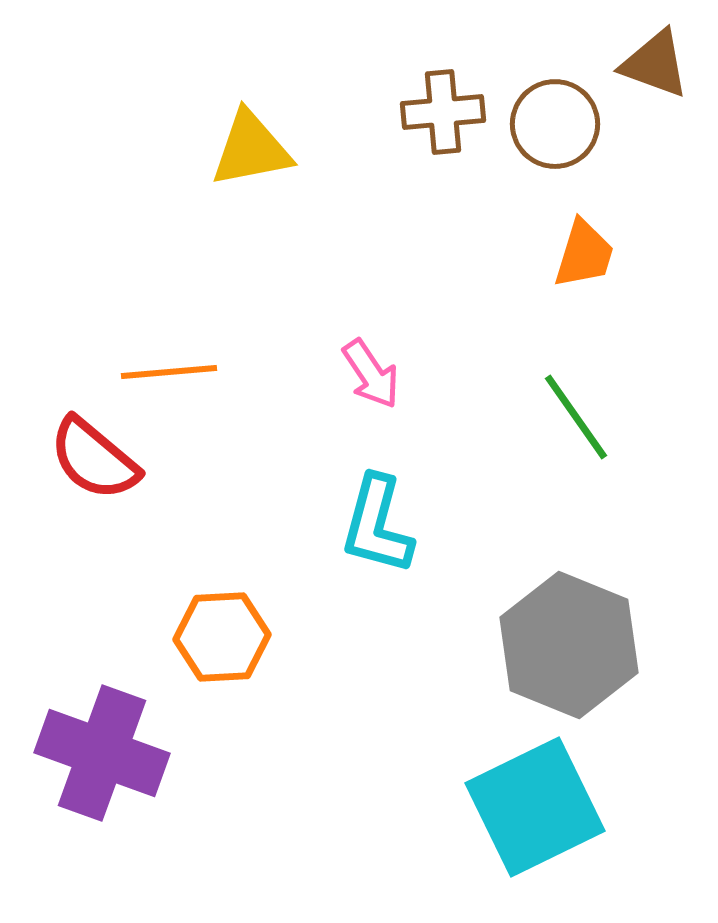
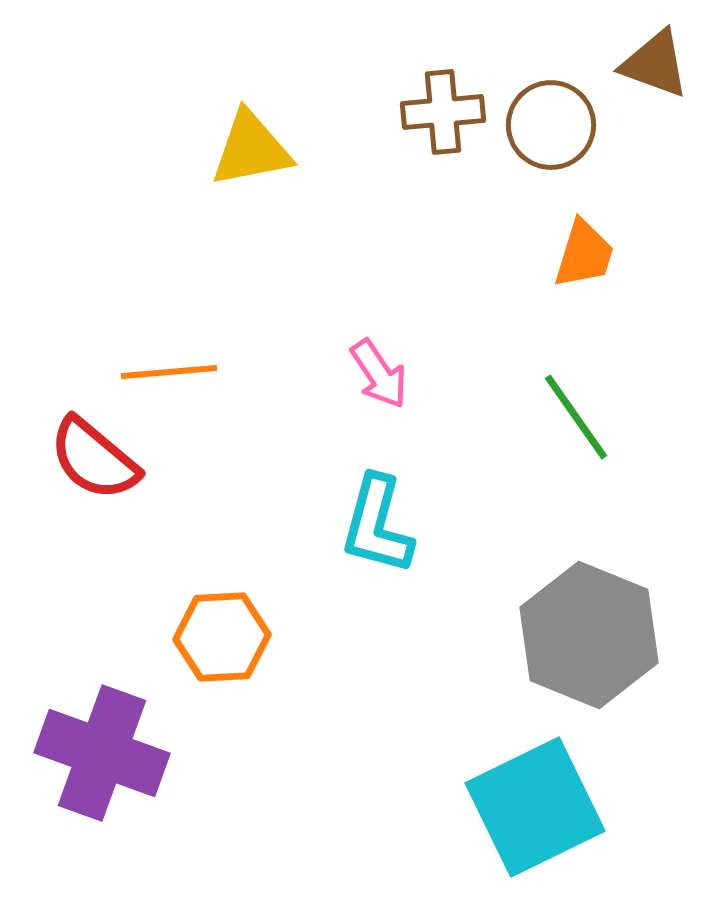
brown circle: moved 4 px left, 1 px down
pink arrow: moved 8 px right
gray hexagon: moved 20 px right, 10 px up
